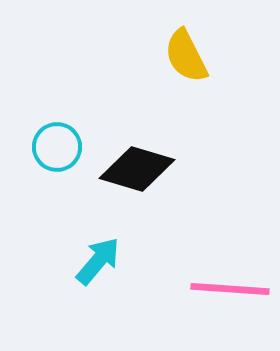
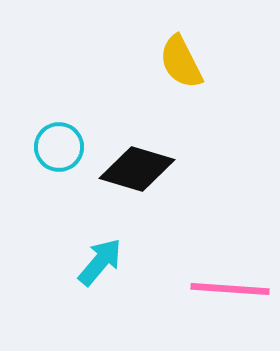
yellow semicircle: moved 5 px left, 6 px down
cyan circle: moved 2 px right
cyan arrow: moved 2 px right, 1 px down
